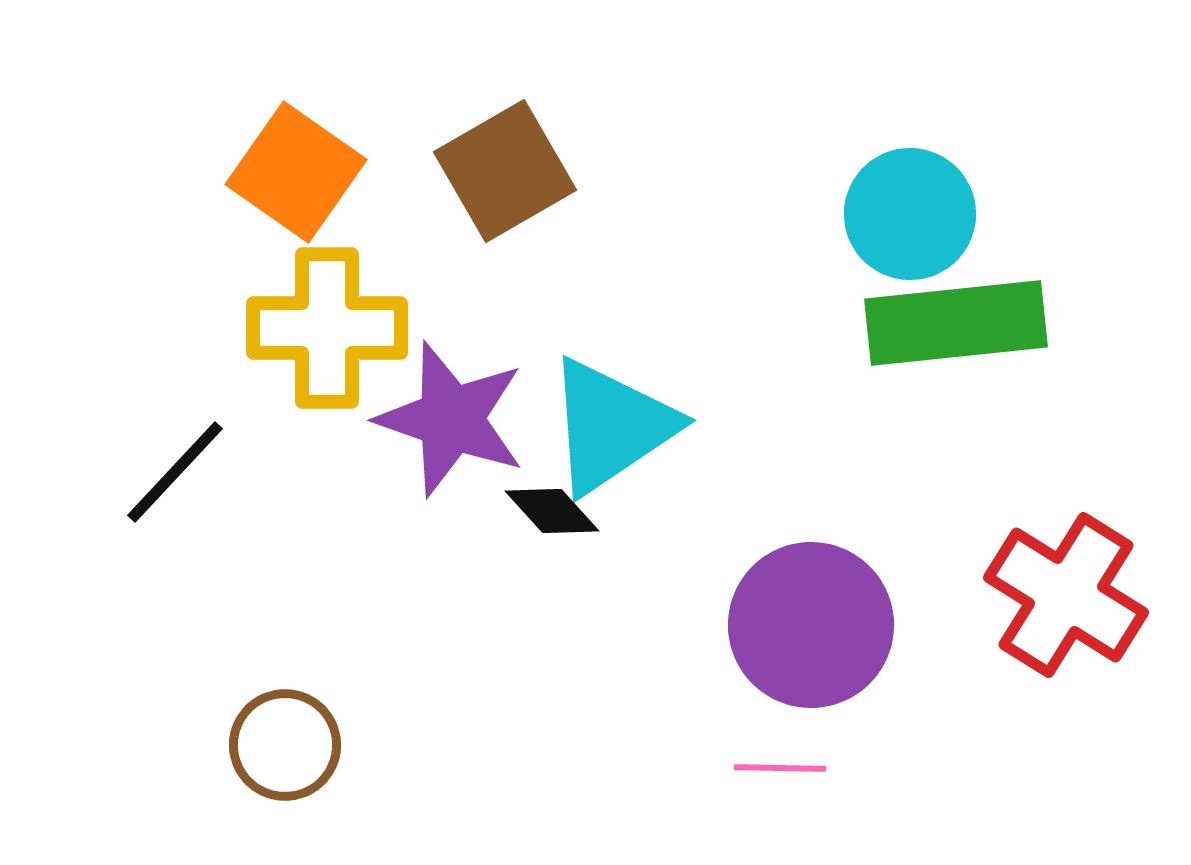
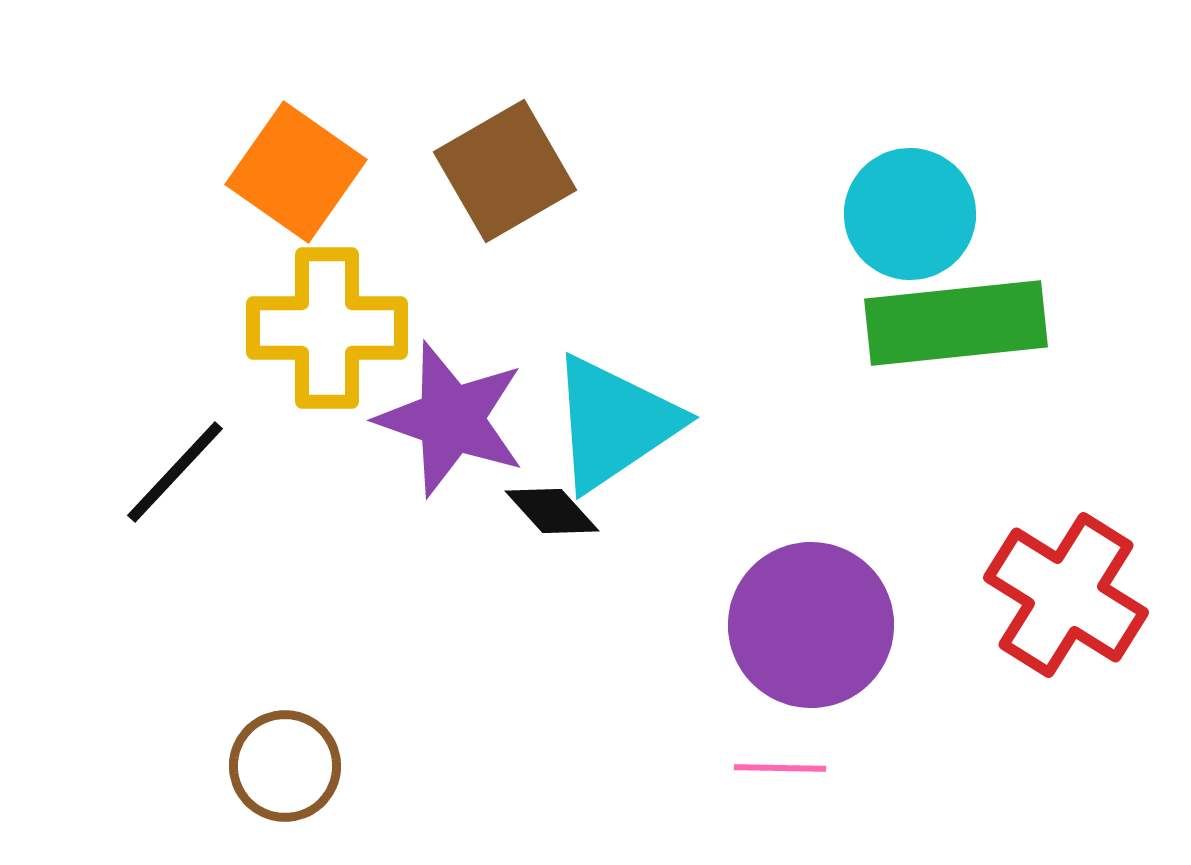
cyan triangle: moved 3 px right, 3 px up
brown circle: moved 21 px down
